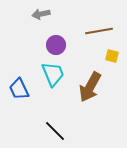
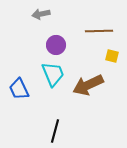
brown line: rotated 8 degrees clockwise
brown arrow: moved 2 px left, 2 px up; rotated 36 degrees clockwise
black line: rotated 60 degrees clockwise
